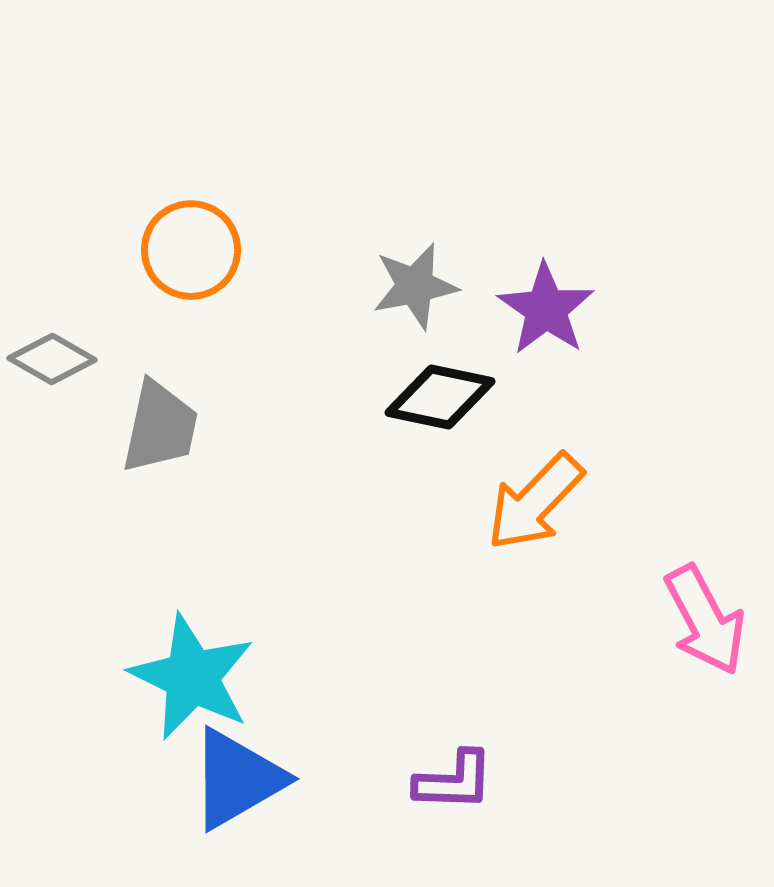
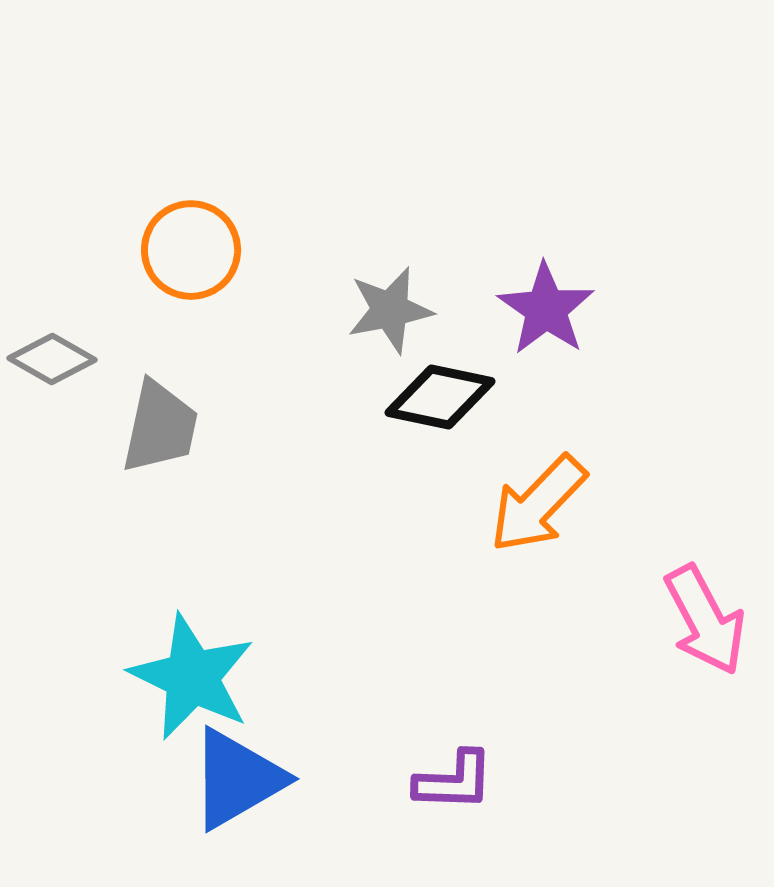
gray star: moved 25 px left, 24 px down
orange arrow: moved 3 px right, 2 px down
